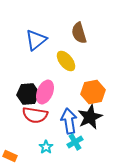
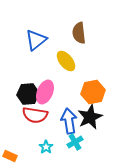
brown semicircle: rotated 10 degrees clockwise
